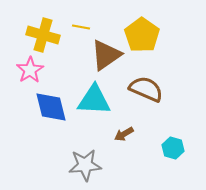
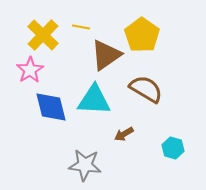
yellow cross: rotated 28 degrees clockwise
brown semicircle: rotated 8 degrees clockwise
gray star: rotated 12 degrees clockwise
